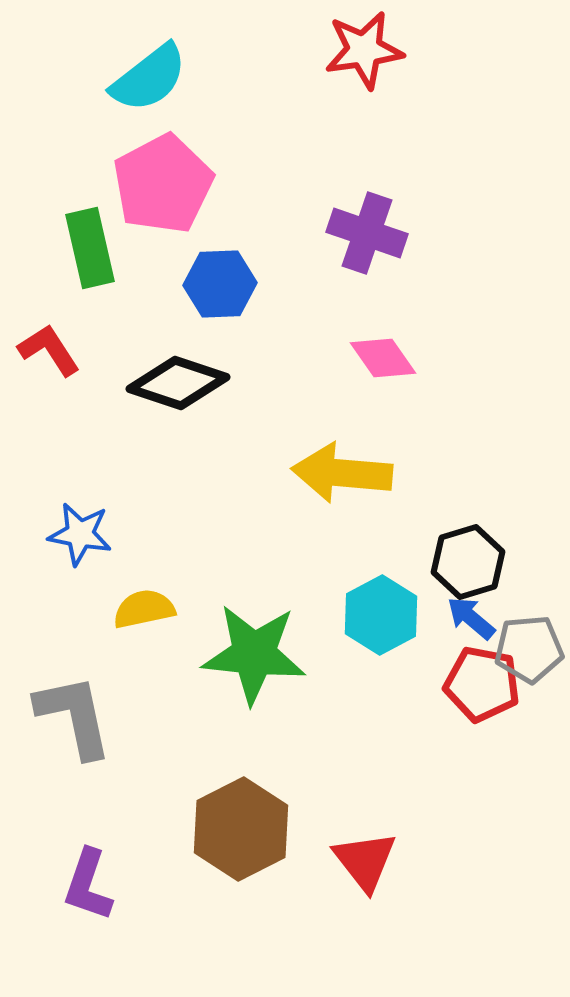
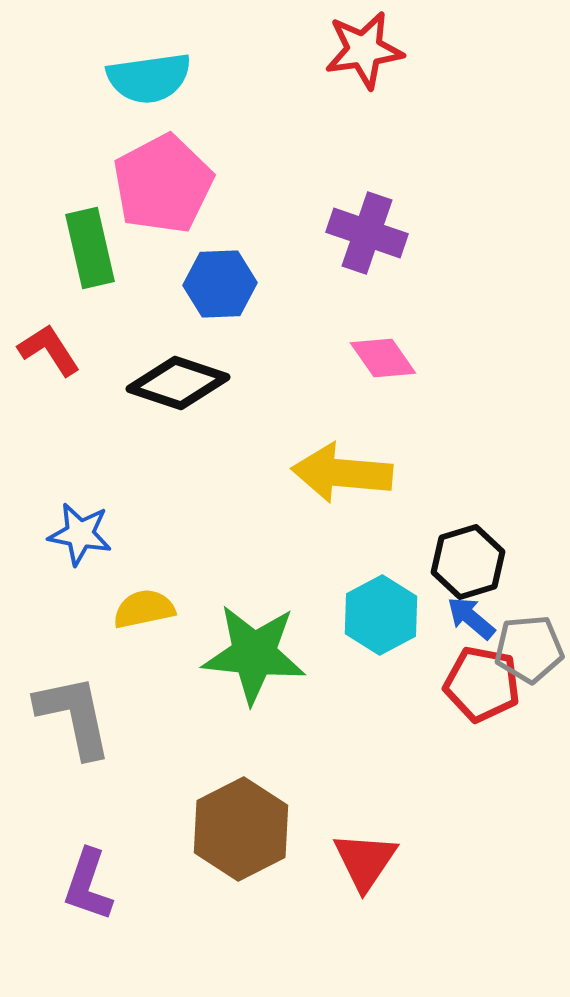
cyan semicircle: rotated 30 degrees clockwise
red triangle: rotated 12 degrees clockwise
